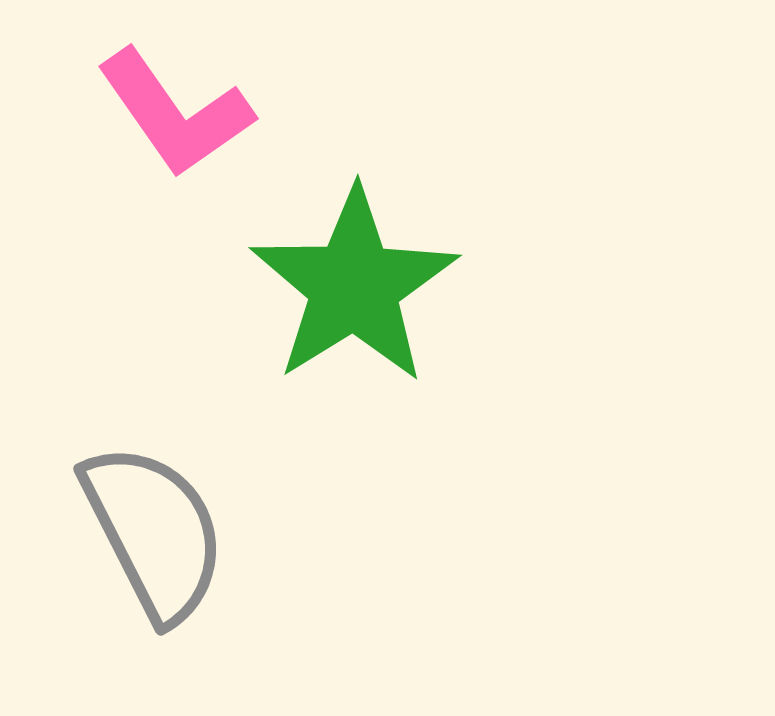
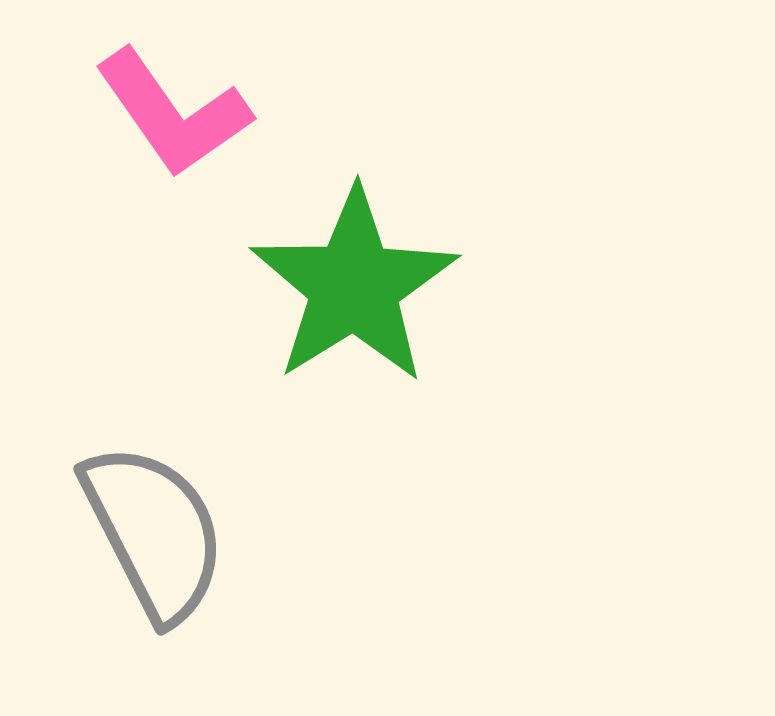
pink L-shape: moved 2 px left
